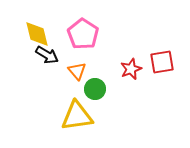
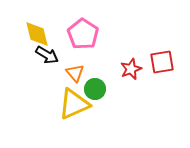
orange triangle: moved 2 px left, 2 px down
yellow triangle: moved 3 px left, 12 px up; rotated 16 degrees counterclockwise
